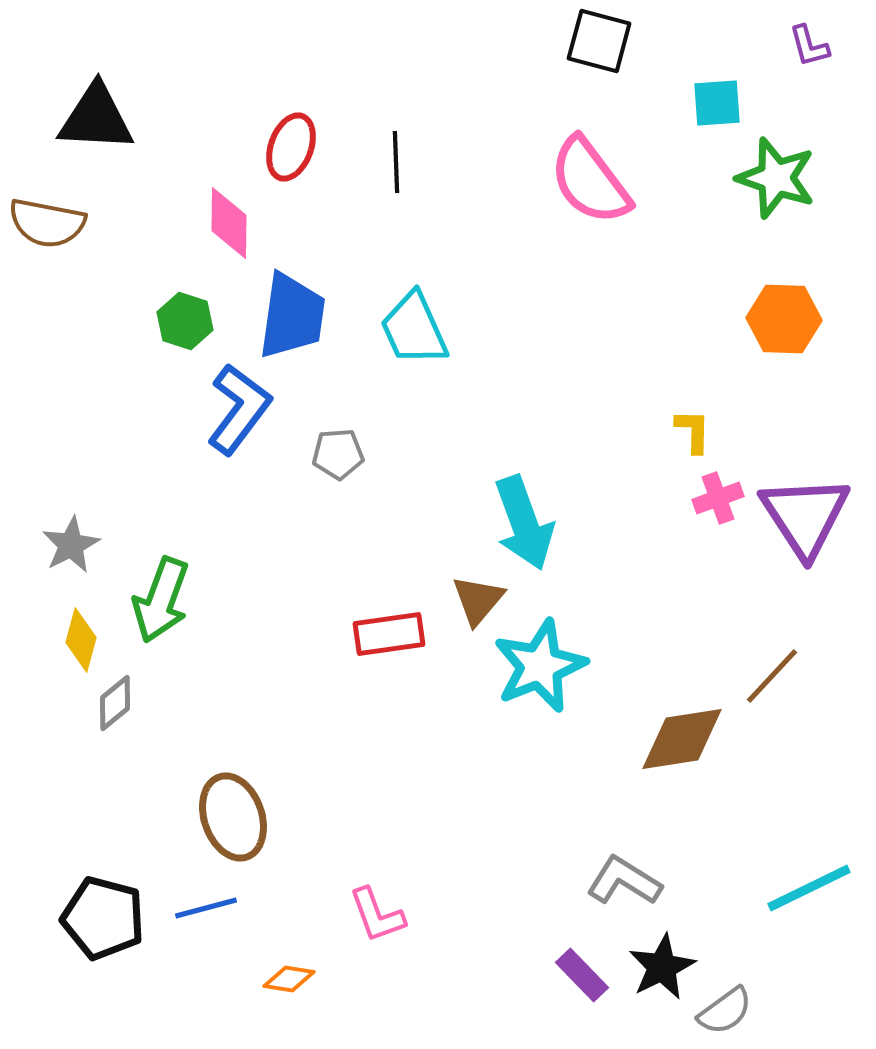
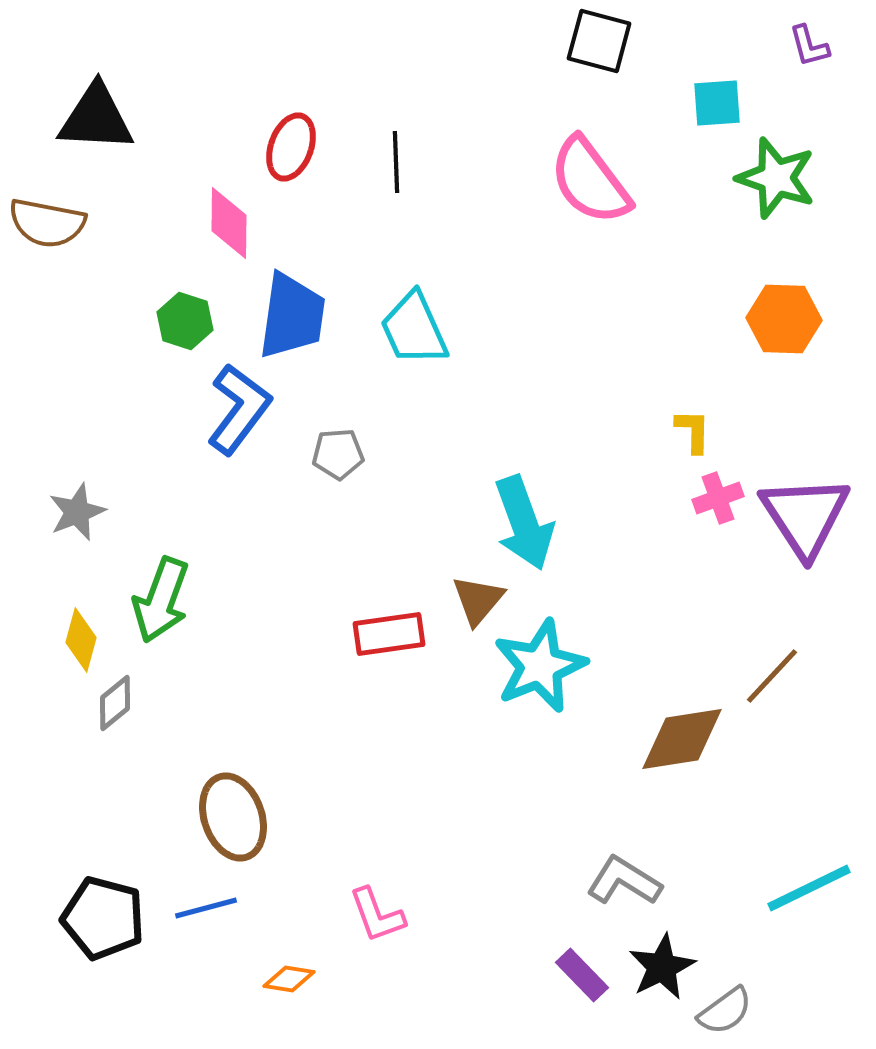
gray star: moved 6 px right, 33 px up; rotated 6 degrees clockwise
